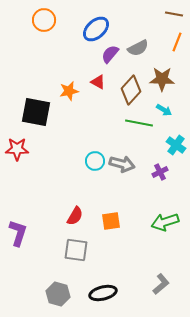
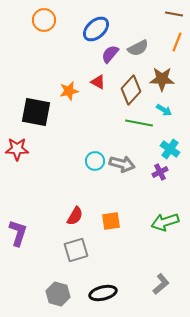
cyan cross: moved 6 px left, 4 px down
gray square: rotated 25 degrees counterclockwise
